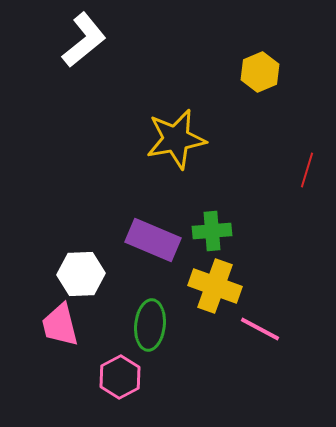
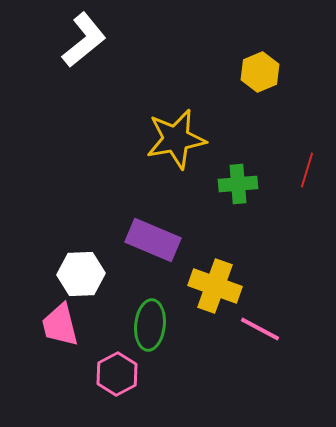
green cross: moved 26 px right, 47 px up
pink hexagon: moved 3 px left, 3 px up
